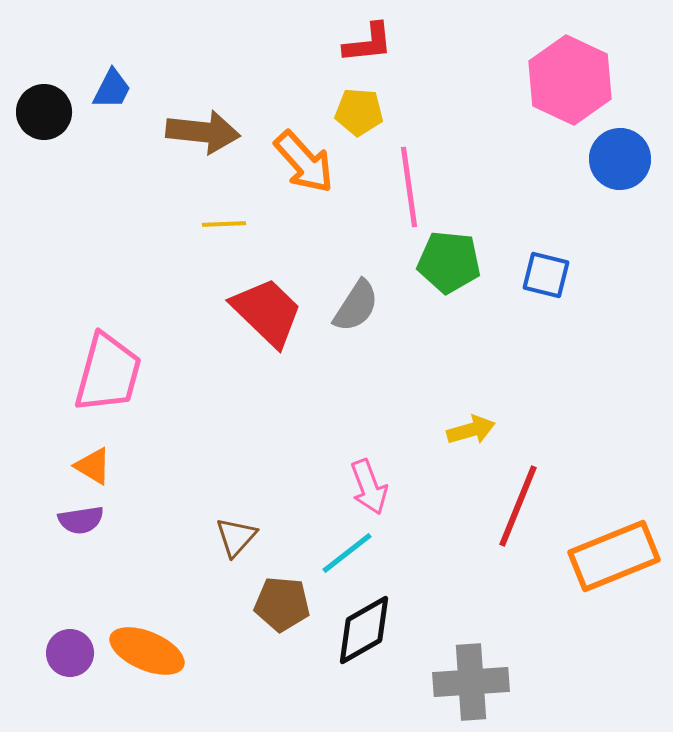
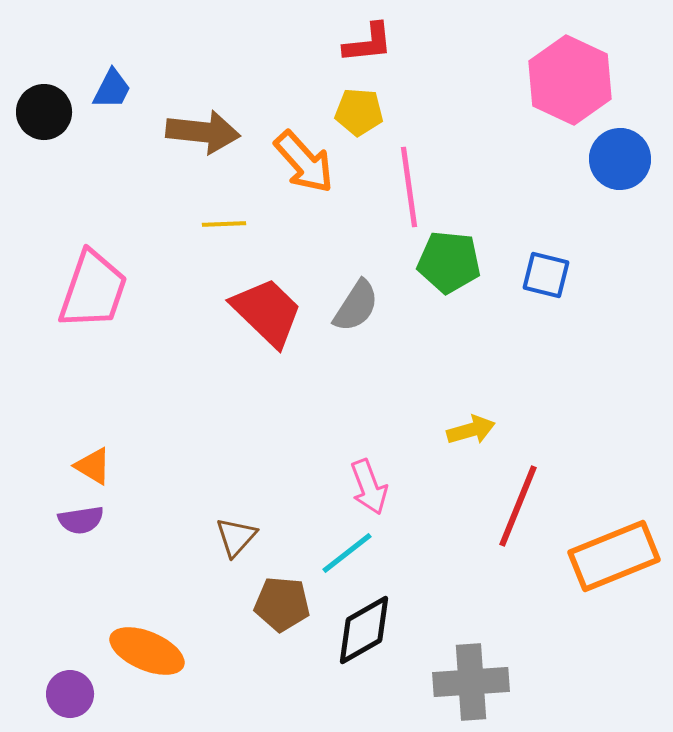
pink trapezoid: moved 15 px left, 83 px up; rotated 4 degrees clockwise
purple circle: moved 41 px down
